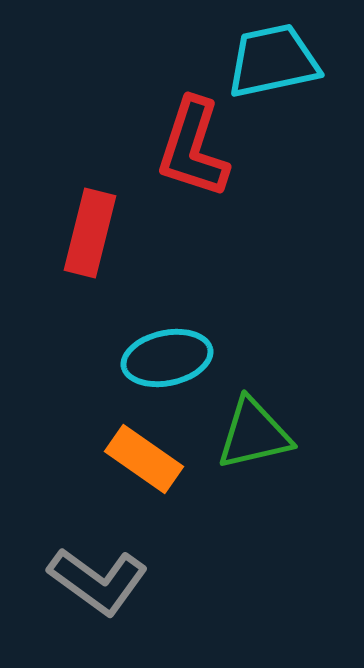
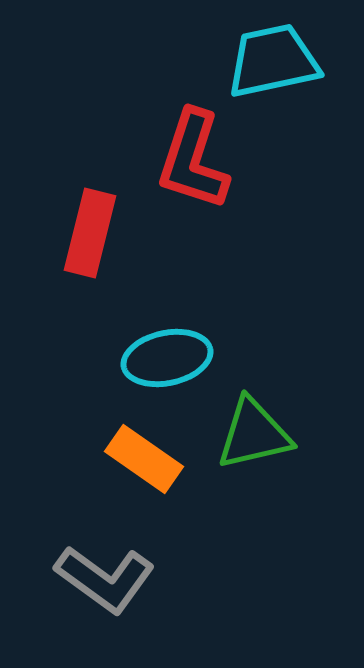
red L-shape: moved 12 px down
gray L-shape: moved 7 px right, 2 px up
